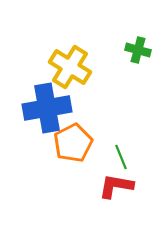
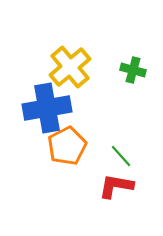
green cross: moved 5 px left, 20 px down
yellow cross: rotated 18 degrees clockwise
orange pentagon: moved 6 px left, 3 px down
green line: moved 1 px up; rotated 20 degrees counterclockwise
